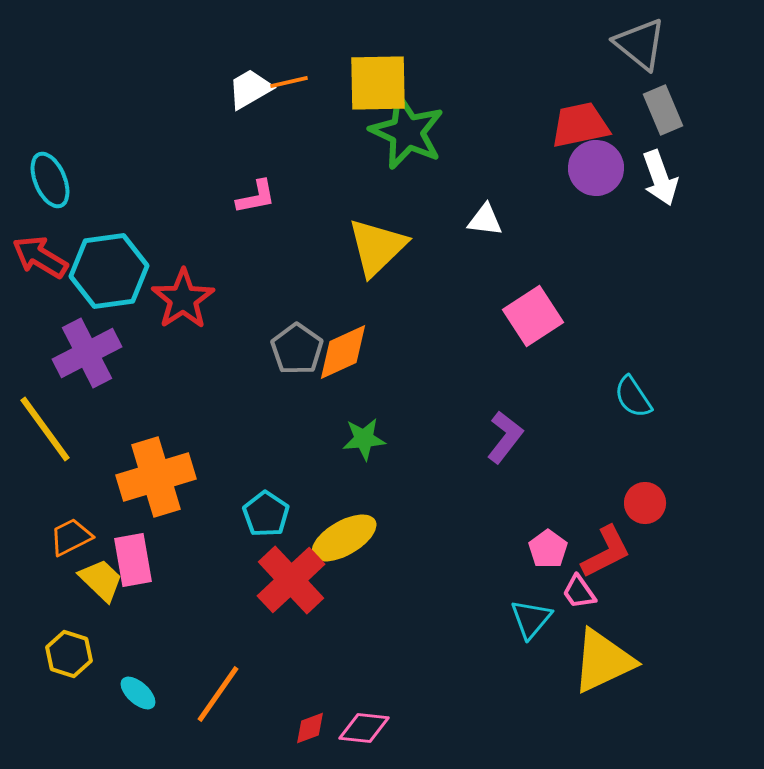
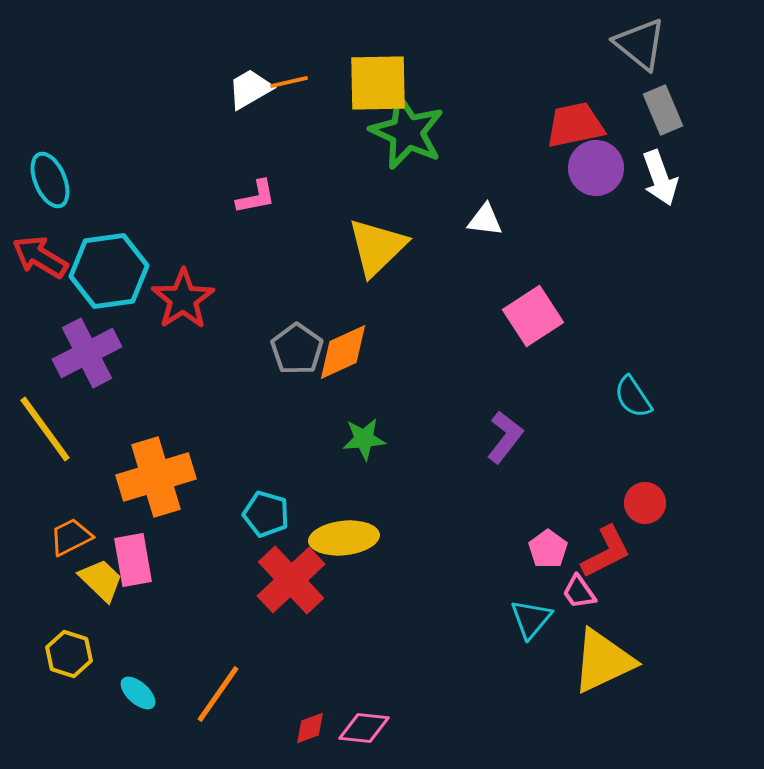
red trapezoid at (580, 125): moved 5 px left
cyan pentagon at (266, 514): rotated 18 degrees counterclockwise
yellow ellipse at (344, 538): rotated 24 degrees clockwise
